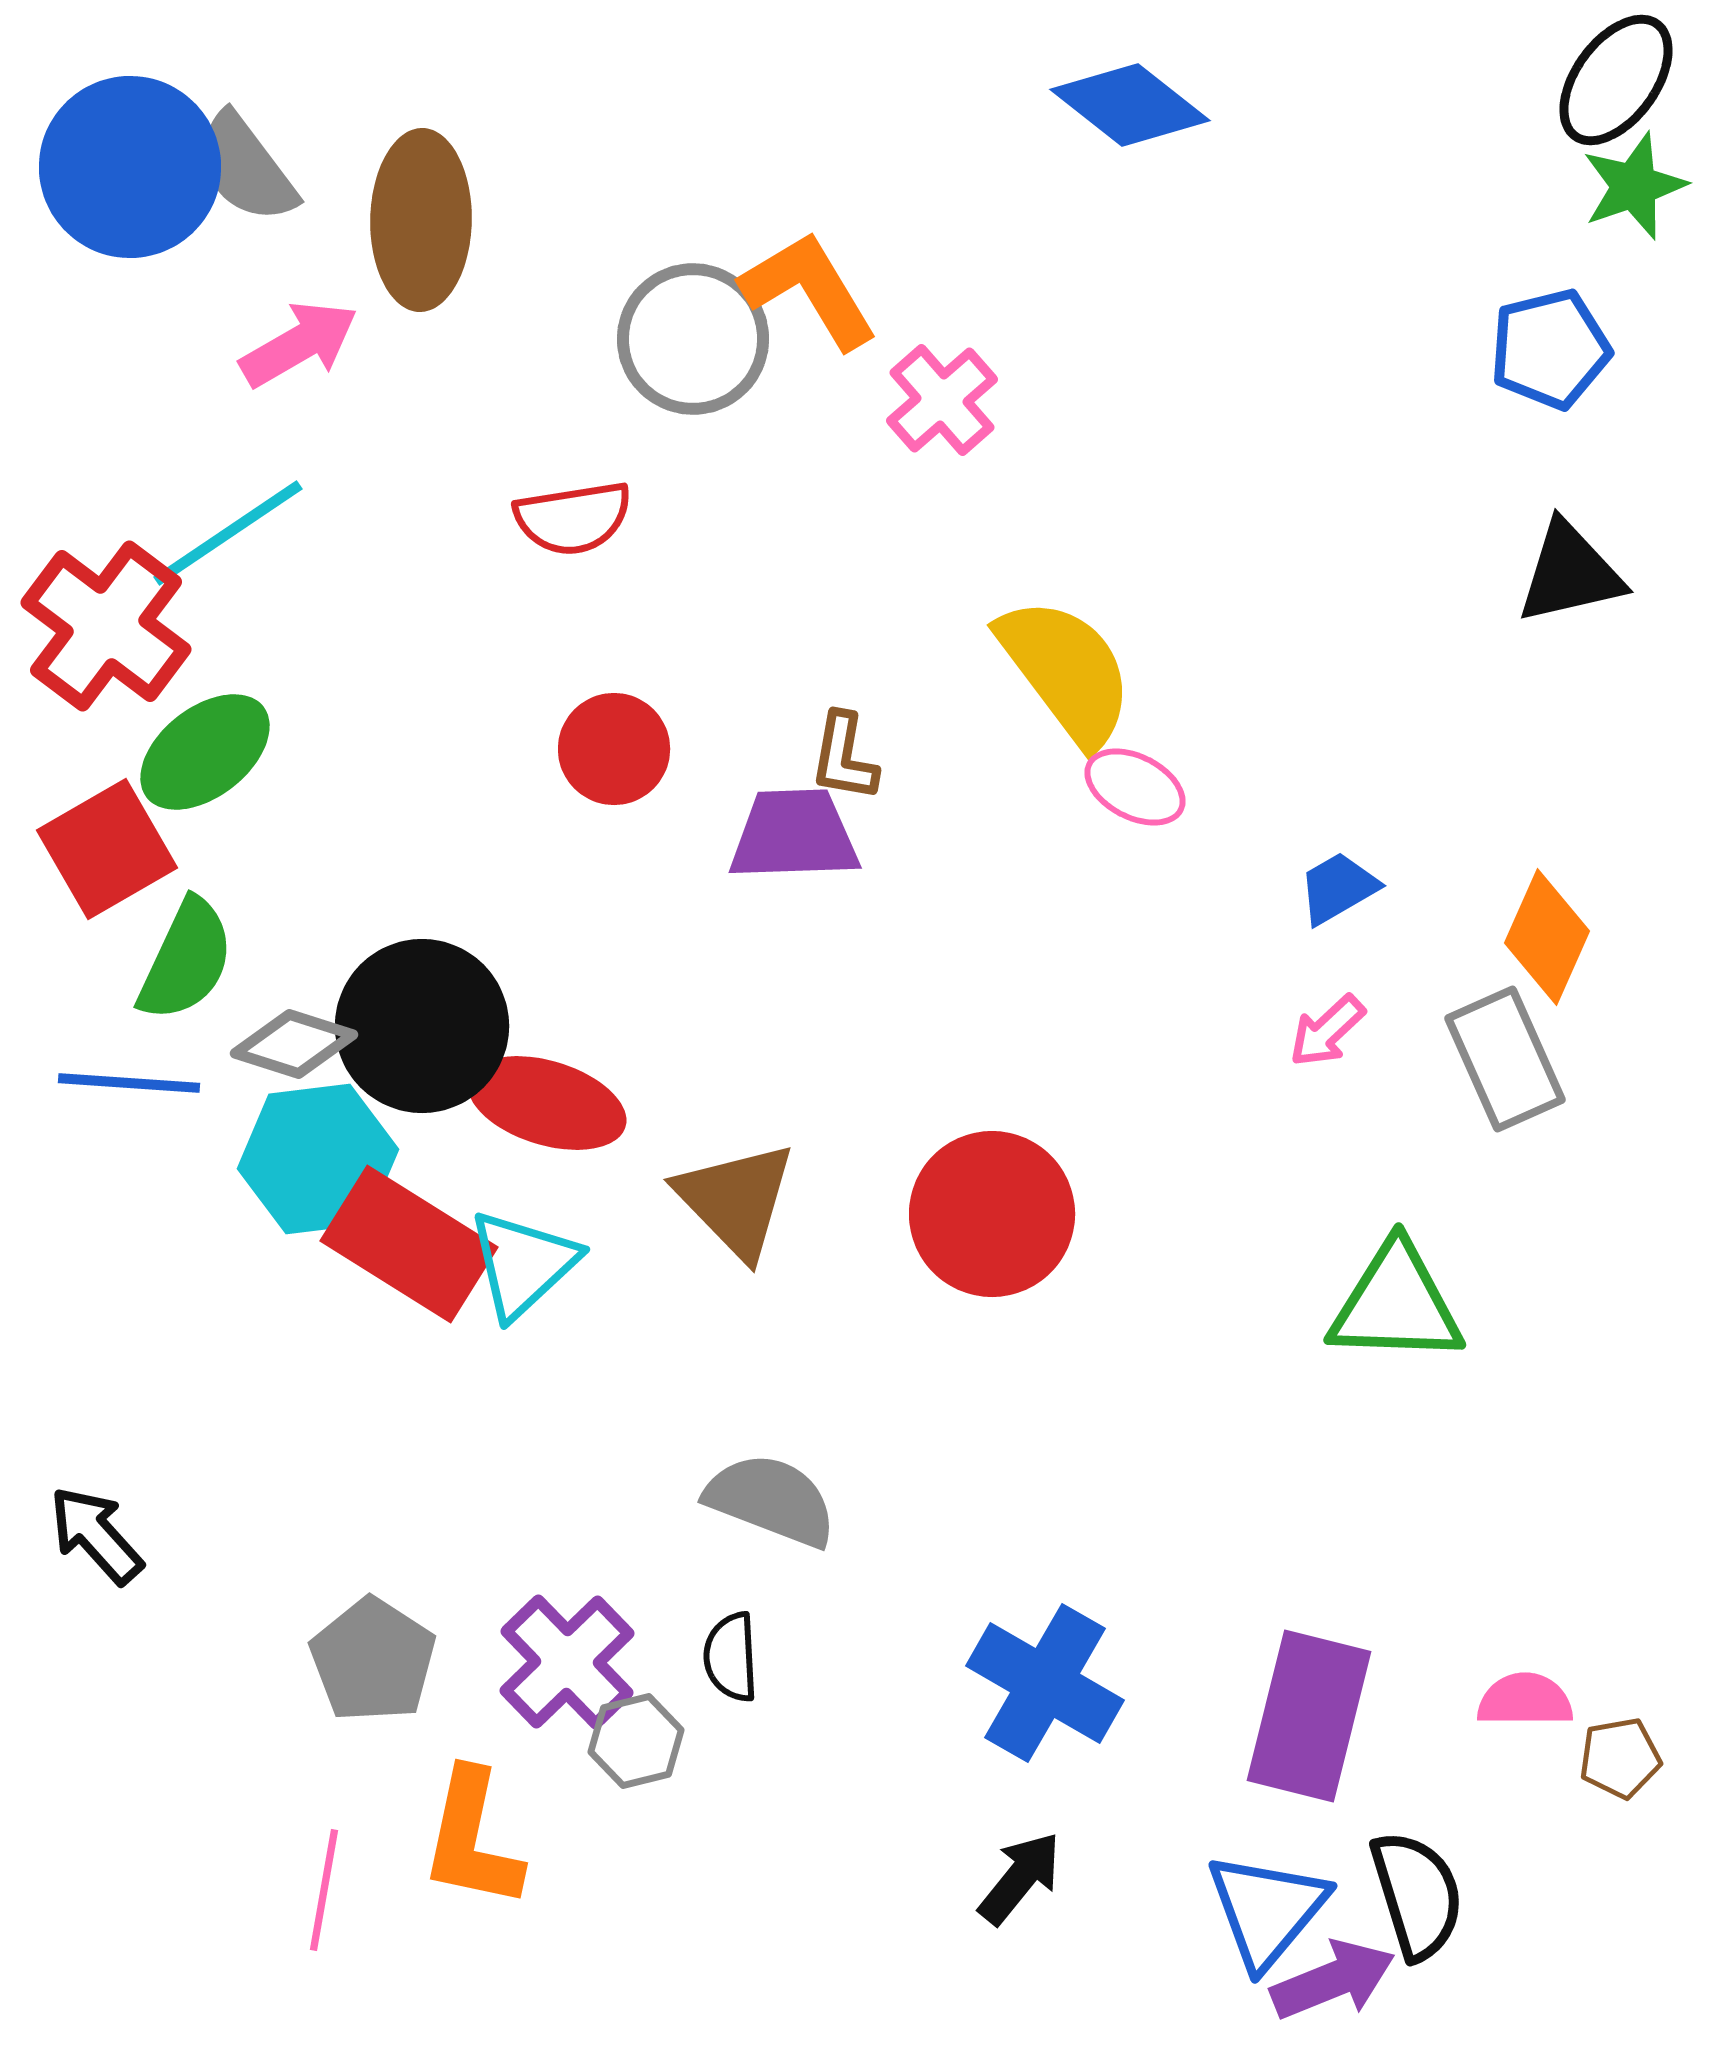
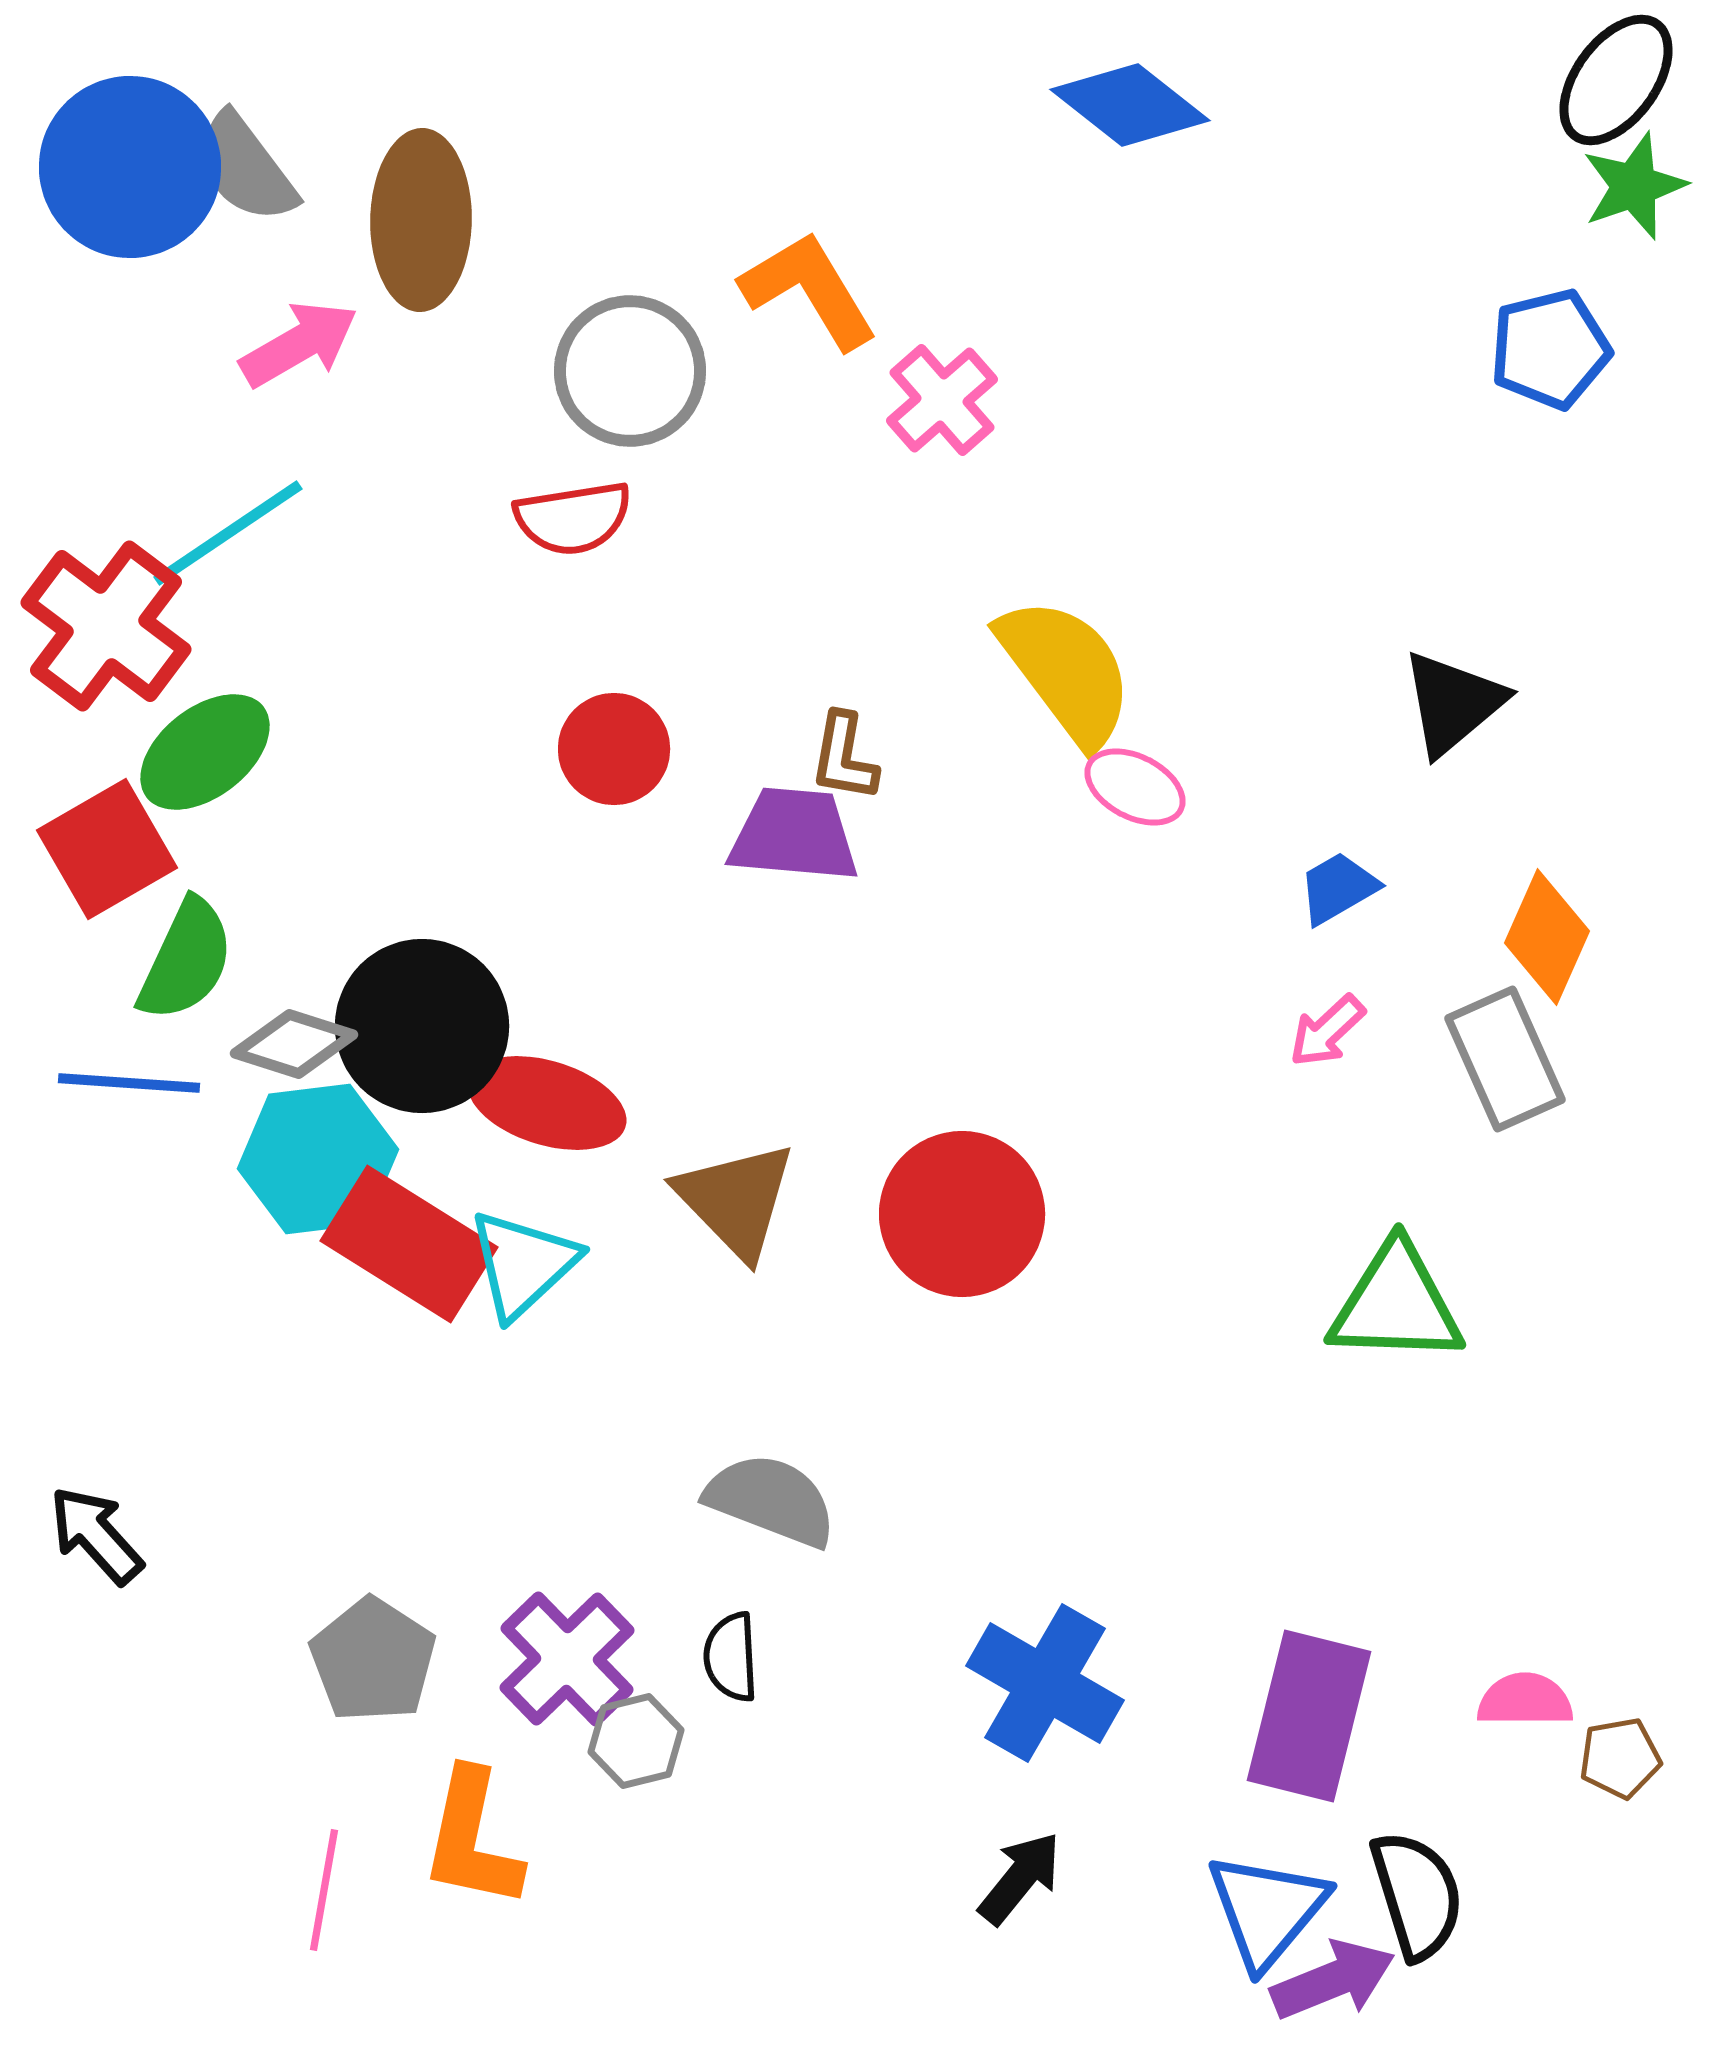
gray circle at (693, 339): moved 63 px left, 32 px down
black triangle at (1570, 573): moved 117 px left, 130 px down; rotated 27 degrees counterclockwise
purple trapezoid at (794, 835): rotated 7 degrees clockwise
red circle at (992, 1214): moved 30 px left
purple cross at (567, 1662): moved 3 px up
